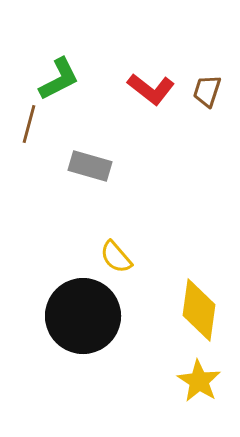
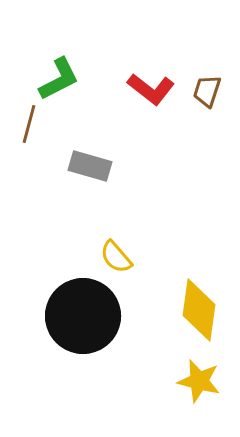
yellow star: rotated 18 degrees counterclockwise
